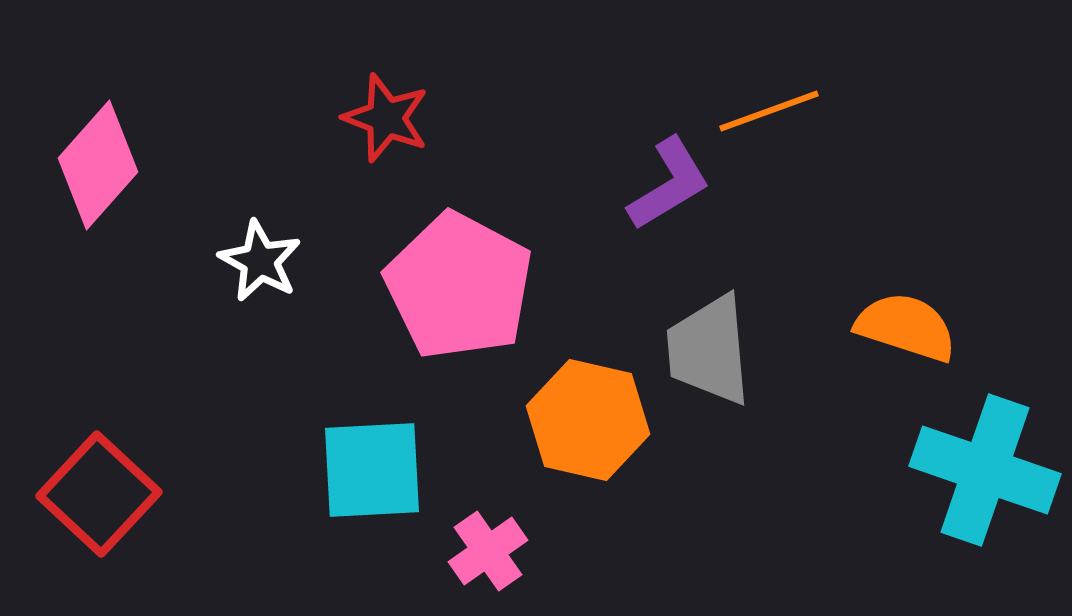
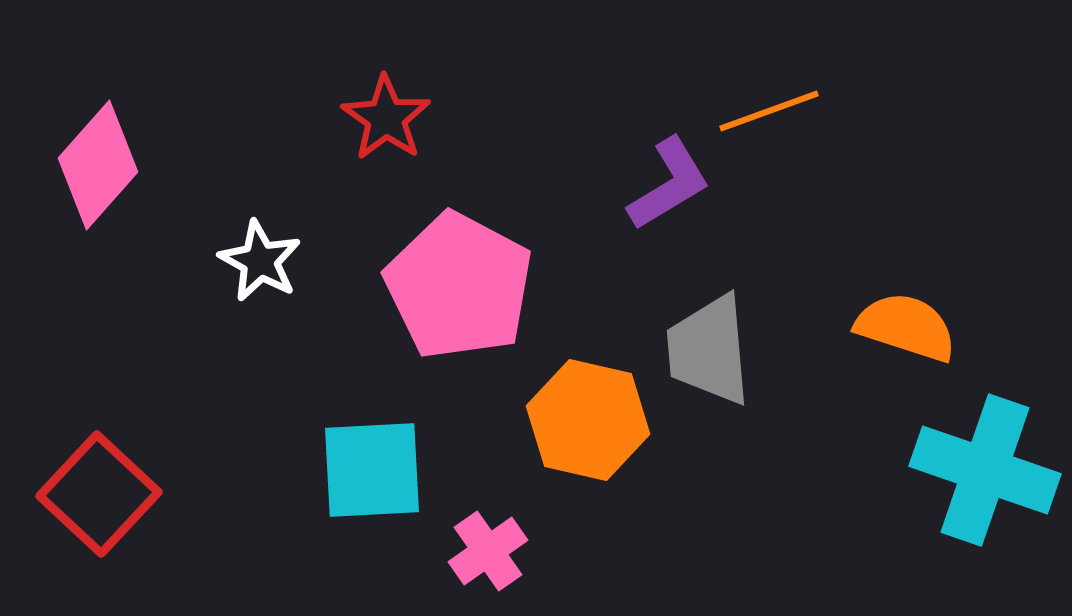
red star: rotated 14 degrees clockwise
